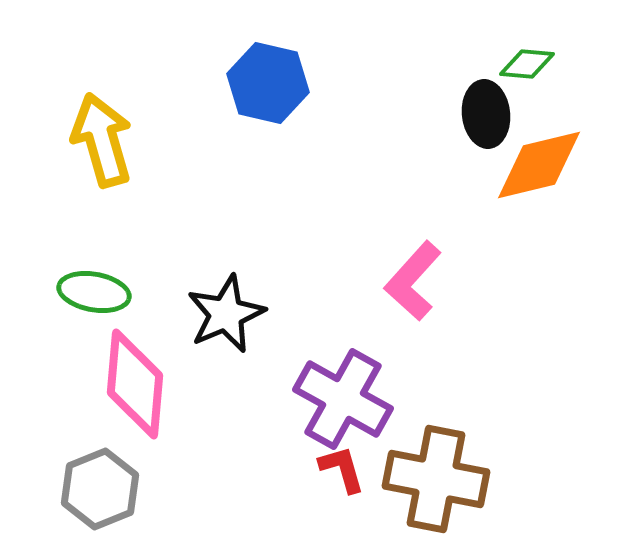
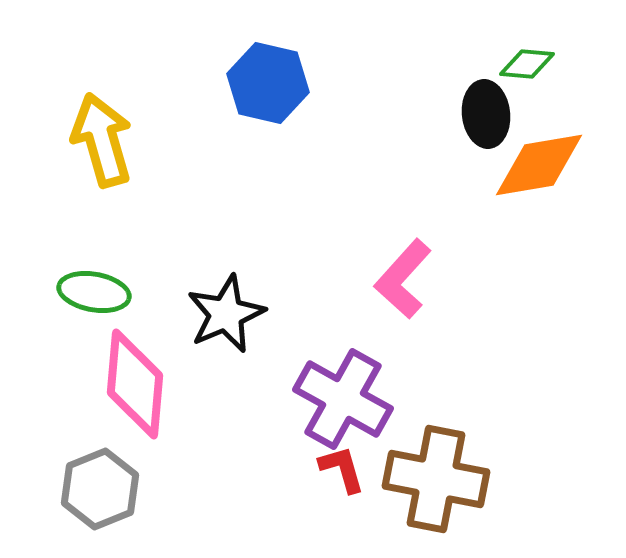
orange diamond: rotated 4 degrees clockwise
pink L-shape: moved 10 px left, 2 px up
